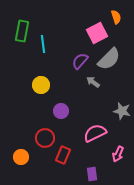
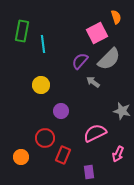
purple rectangle: moved 3 px left, 2 px up
